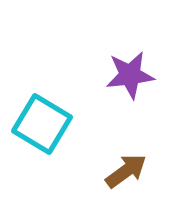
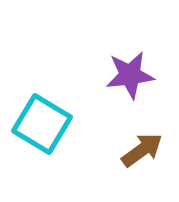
brown arrow: moved 16 px right, 21 px up
